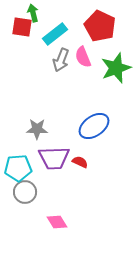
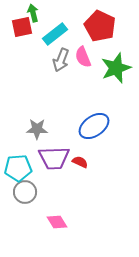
red square: rotated 20 degrees counterclockwise
